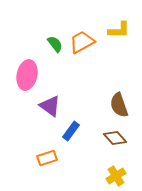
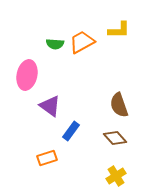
green semicircle: rotated 132 degrees clockwise
